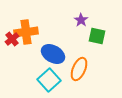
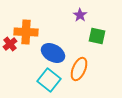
purple star: moved 1 px left, 5 px up
orange cross: rotated 10 degrees clockwise
red cross: moved 2 px left, 5 px down
blue ellipse: moved 1 px up
cyan square: rotated 10 degrees counterclockwise
